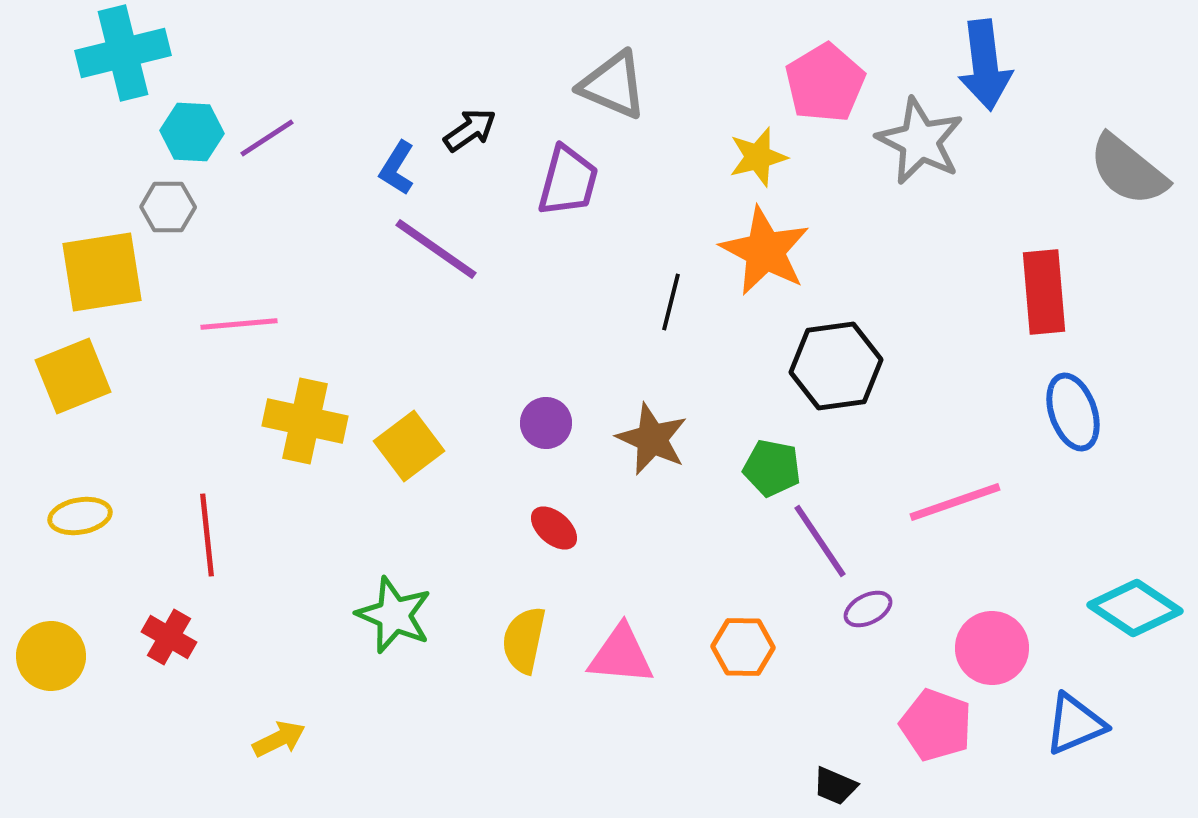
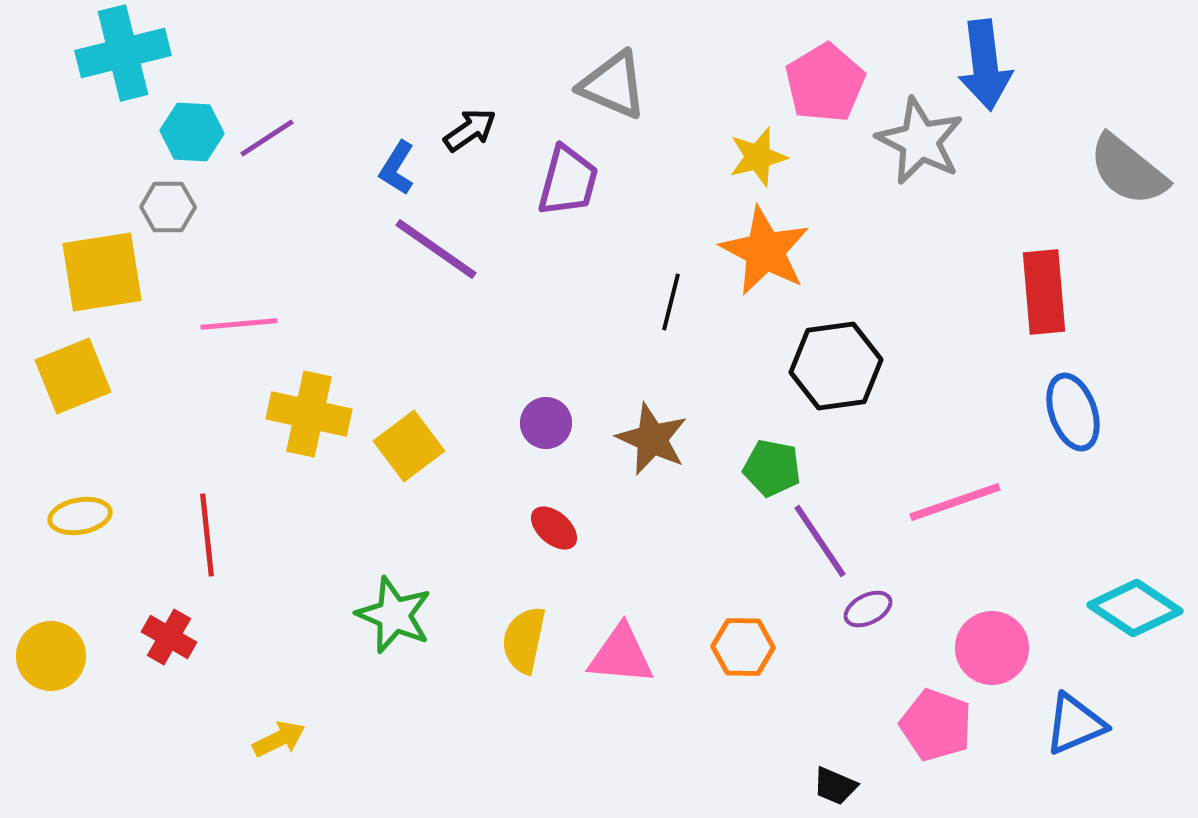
yellow cross at (305, 421): moved 4 px right, 7 px up
